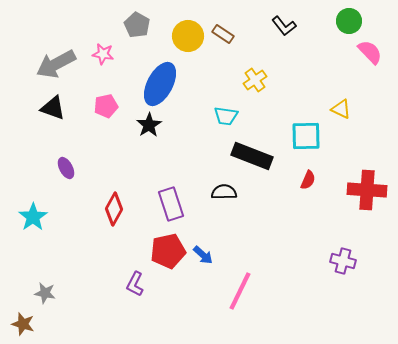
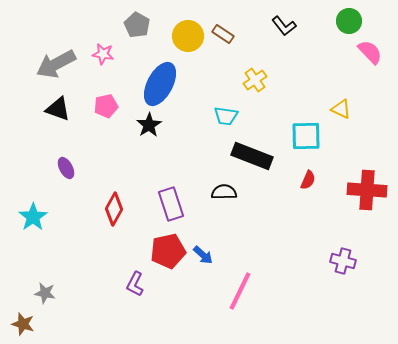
black triangle: moved 5 px right, 1 px down
